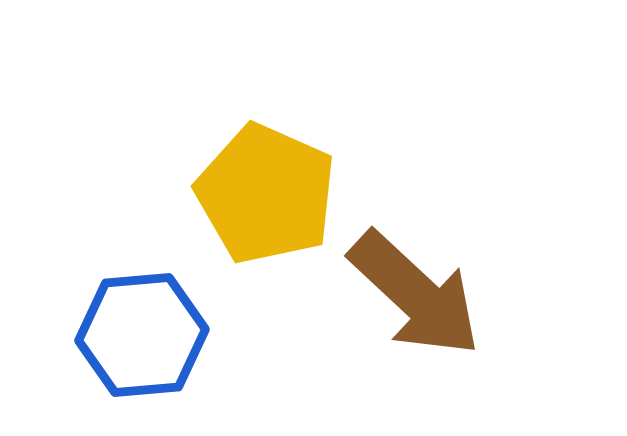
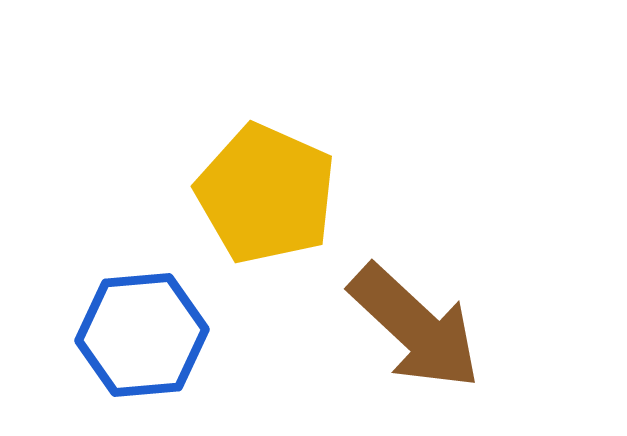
brown arrow: moved 33 px down
